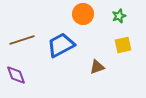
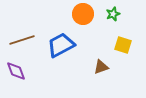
green star: moved 6 px left, 2 px up
yellow square: rotated 30 degrees clockwise
brown triangle: moved 4 px right
purple diamond: moved 4 px up
